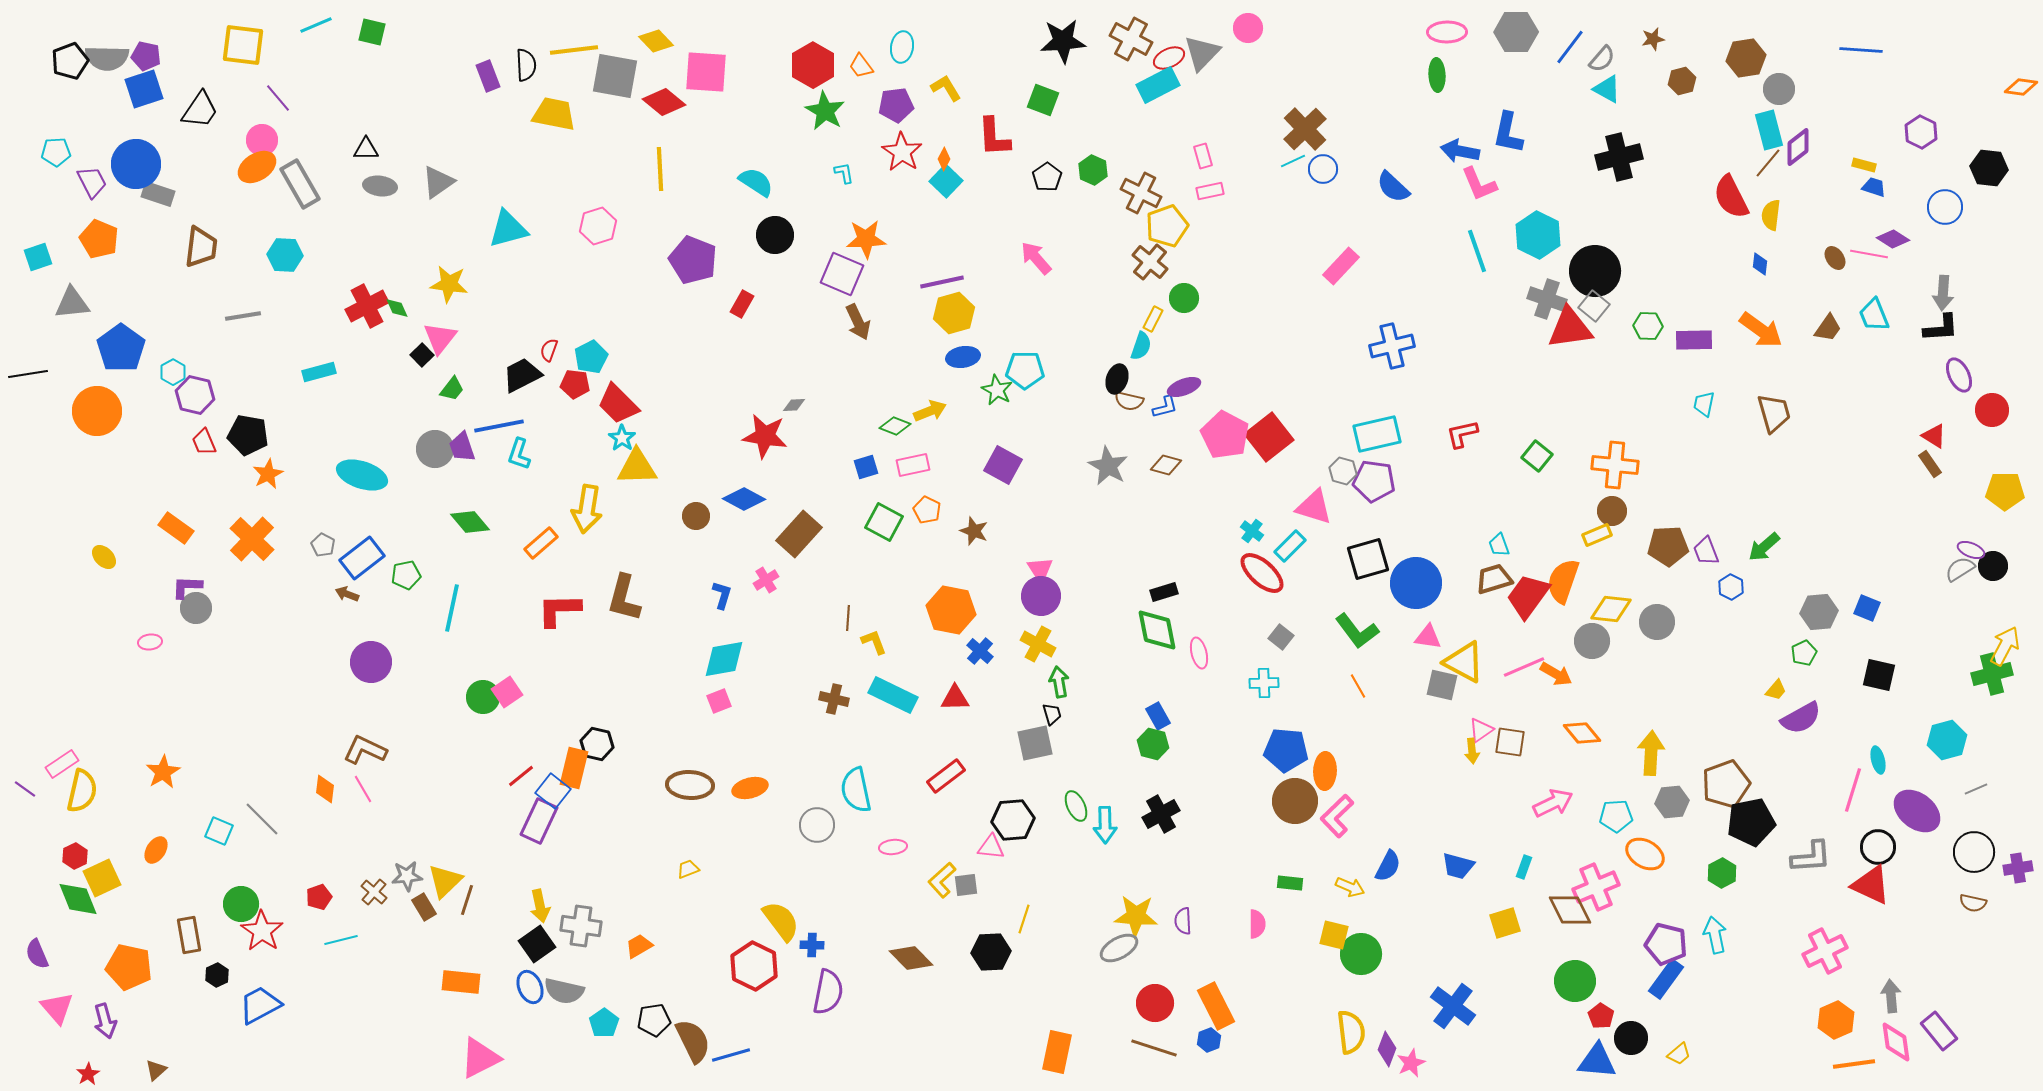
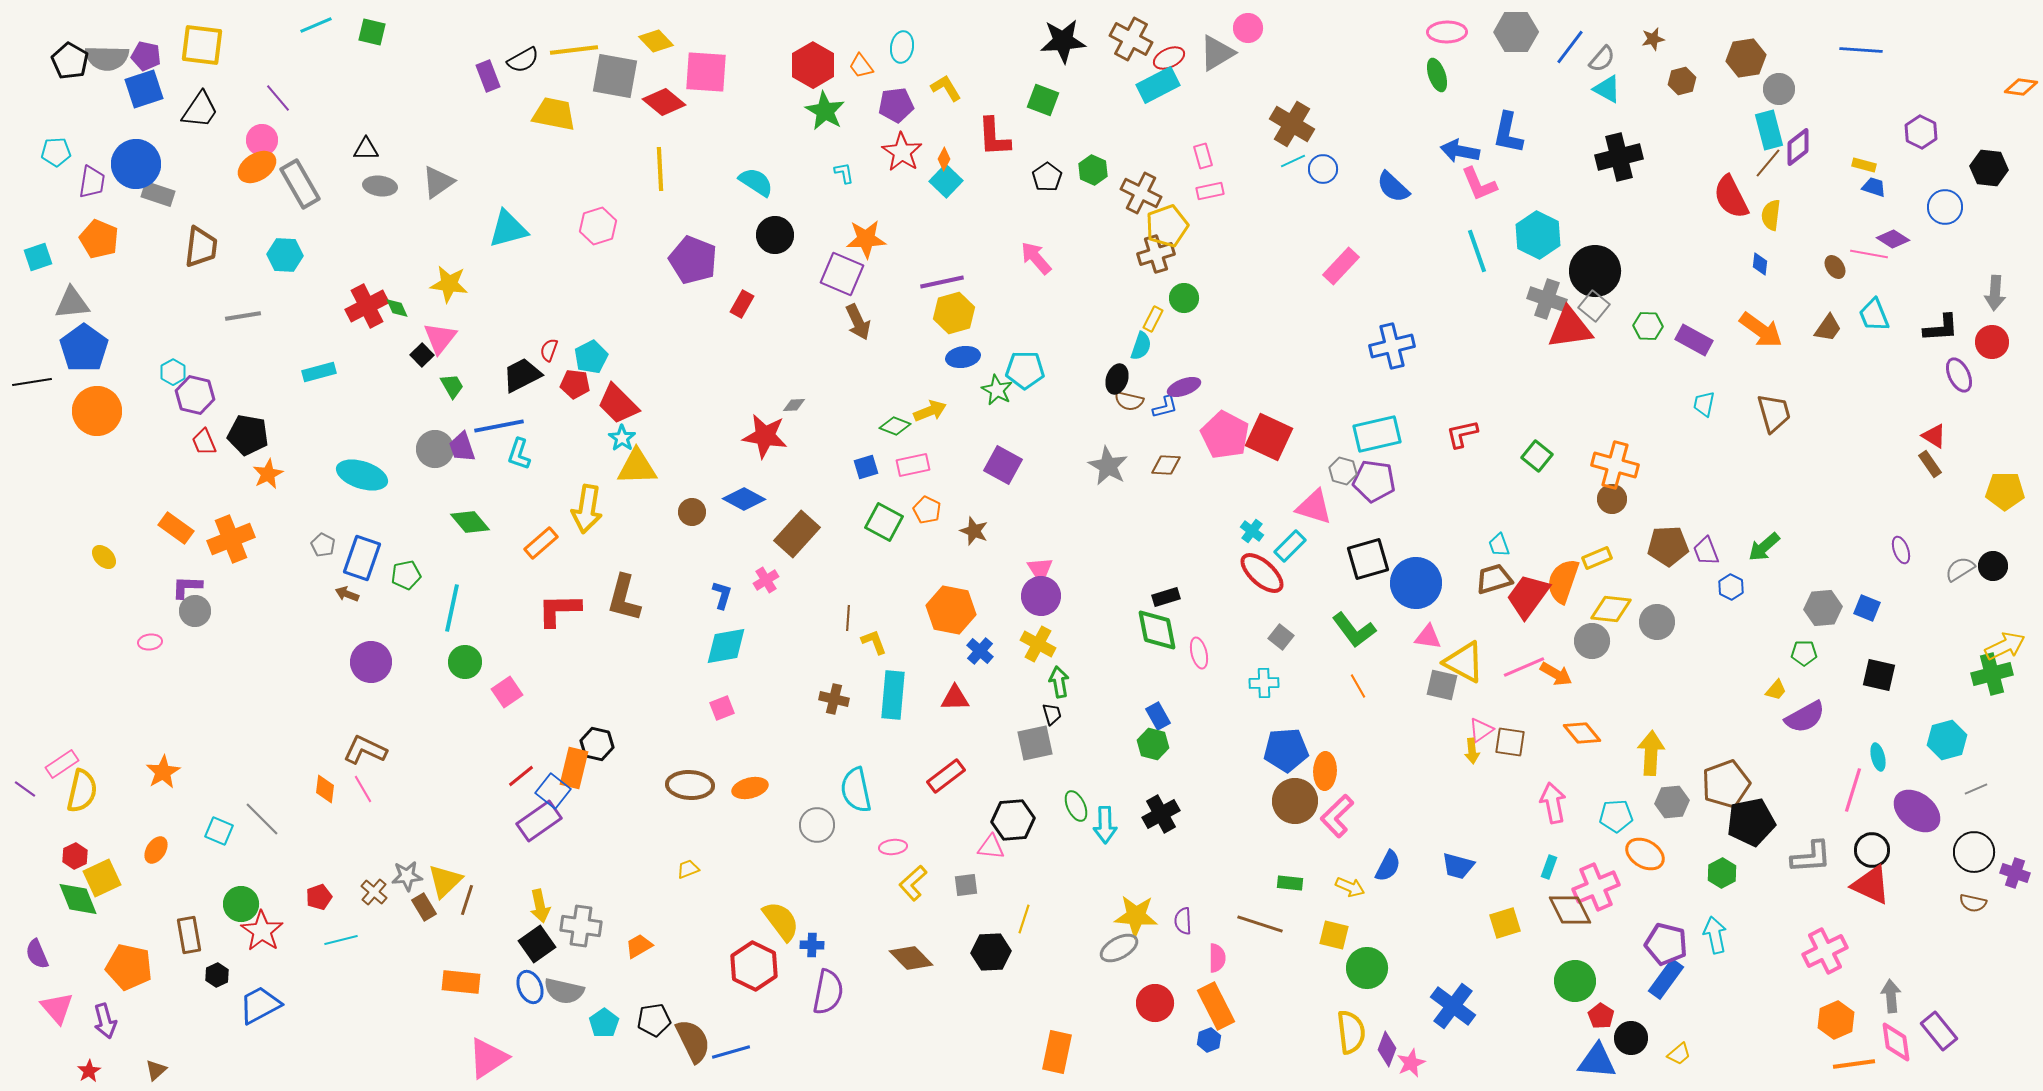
yellow square at (243, 45): moved 41 px left
gray triangle at (1202, 53): moved 15 px right; rotated 15 degrees clockwise
black pentagon at (70, 61): rotated 21 degrees counterclockwise
black semicircle at (526, 65): moved 3 px left, 5 px up; rotated 64 degrees clockwise
green ellipse at (1437, 75): rotated 16 degrees counterclockwise
brown cross at (1305, 129): moved 13 px left, 5 px up; rotated 15 degrees counterclockwise
purple trapezoid at (92, 182): rotated 36 degrees clockwise
brown ellipse at (1835, 258): moved 9 px down
brown cross at (1150, 262): moved 6 px right, 8 px up; rotated 33 degrees clockwise
gray arrow at (1943, 293): moved 52 px right
purple rectangle at (1694, 340): rotated 30 degrees clockwise
blue pentagon at (121, 348): moved 37 px left
black line at (28, 374): moved 4 px right, 8 px down
green trapezoid at (452, 389): moved 3 px up; rotated 68 degrees counterclockwise
red circle at (1992, 410): moved 68 px up
red square at (1269, 437): rotated 27 degrees counterclockwise
brown diamond at (1166, 465): rotated 12 degrees counterclockwise
orange cross at (1615, 465): rotated 9 degrees clockwise
brown circle at (1612, 511): moved 12 px up
brown circle at (696, 516): moved 4 px left, 4 px up
brown rectangle at (799, 534): moved 2 px left
yellow rectangle at (1597, 535): moved 23 px down
orange cross at (252, 539): moved 21 px left; rotated 24 degrees clockwise
purple ellipse at (1971, 550): moved 70 px left; rotated 48 degrees clockwise
blue rectangle at (362, 558): rotated 33 degrees counterclockwise
black rectangle at (1164, 592): moved 2 px right, 5 px down
gray circle at (196, 608): moved 1 px left, 3 px down
gray hexagon at (1819, 612): moved 4 px right, 4 px up
green L-shape at (1357, 631): moved 3 px left, 1 px up
yellow arrow at (2005, 646): rotated 36 degrees clockwise
green pentagon at (1804, 653): rotated 25 degrees clockwise
cyan diamond at (724, 659): moved 2 px right, 13 px up
cyan rectangle at (893, 695): rotated 69 degrees clockwise
green circle at (483, 697): moved 18 px left, 35 px up
pink square at (719, 701): moved 3 px right, 7 px down
purple semicircle at (1801, 718): moved 4 px right, 1 px up
blue pentagon at (1286, 750): rotated 9 degrees counterclockwise
cyan ellipse at (1878, 760): moved 3 px up
pink arrow at (1553, 803): rotated 75 degrees counterclockwise
purple rectangle at (539, 821): rotated 30 degrees clockwise
black circle at (1878, 847): moved 6 px left, 3 px down
cyan rectangle at (1524, 867): moved 25 px right
purple cross at (2018, 868): moved 3 px left, 5 px down; rotated 28 degrees clockwise
yellow L-shape at (942, 880): moved 29 px left, 3 px down
pink semicircle at (1257, 924): moved 40 px left, 34 px down
green circle at (1361, 954): moved 6 px right, 14 px down
brown line at (1154, 1048): moved 106 px right, 124 px up
blue line at (731, 1055): moved 3 px up
pink triangle at (480, 1058): moved 8 px right; rotated 6 degrees counterclockwise
red star at (88, 1074): moved 1 px right, 3 px up
